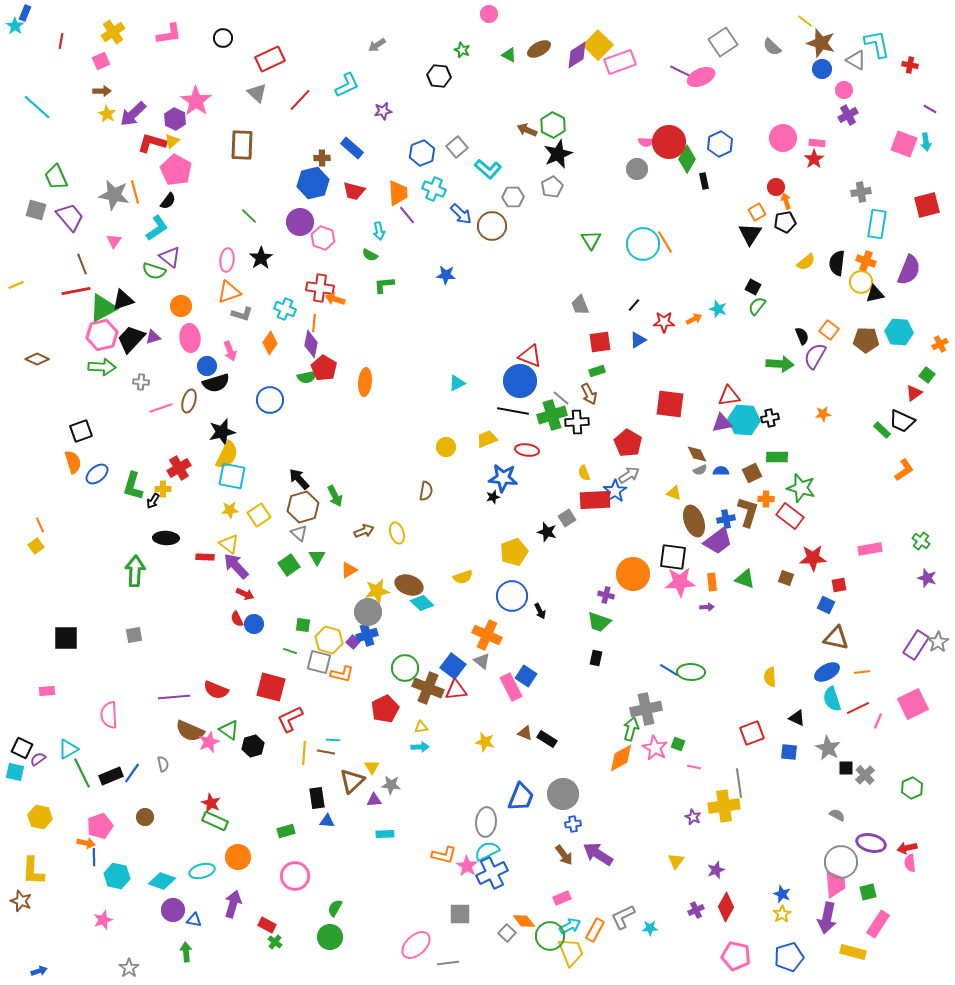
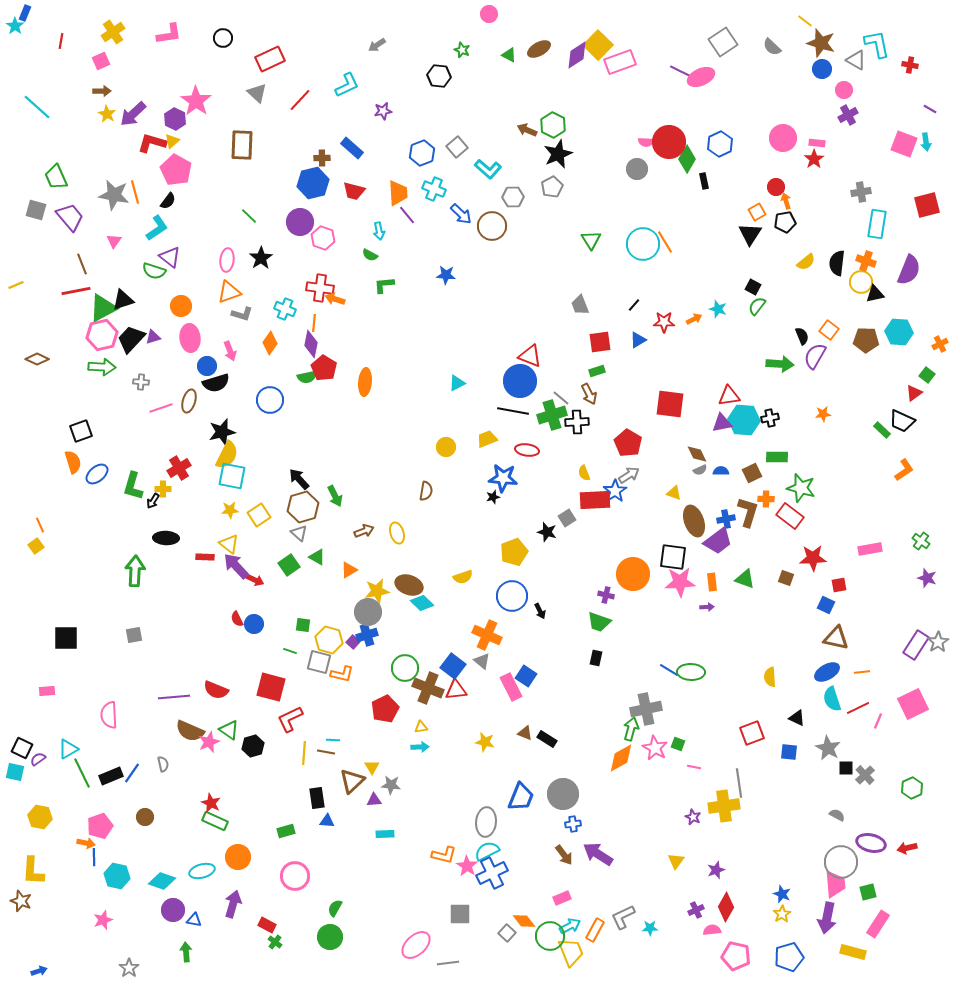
green triangle at (317, 557): rotated 30 degrees counterclockwise
red arrow at (245, 594): moved 10 px right, 14 px up
pink semicircle at (910, 863): moved 198 px left, 67 px down; rotated 90 degrees clockwise
